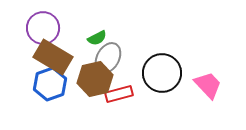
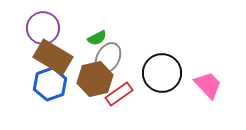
red rectangle: rotated 20 degrees counterclockwise
